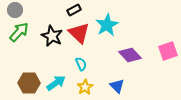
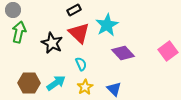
gray circle: moved 2 px left
green arrow: rotated 30 degrees counterclockwise
black star: moved 7 px down
pink square: rotated 18 degrees counterclockwise
purple diamond: moved 7 px left, 2 px up
blue triangle: moved 3 px left, 3 px down
